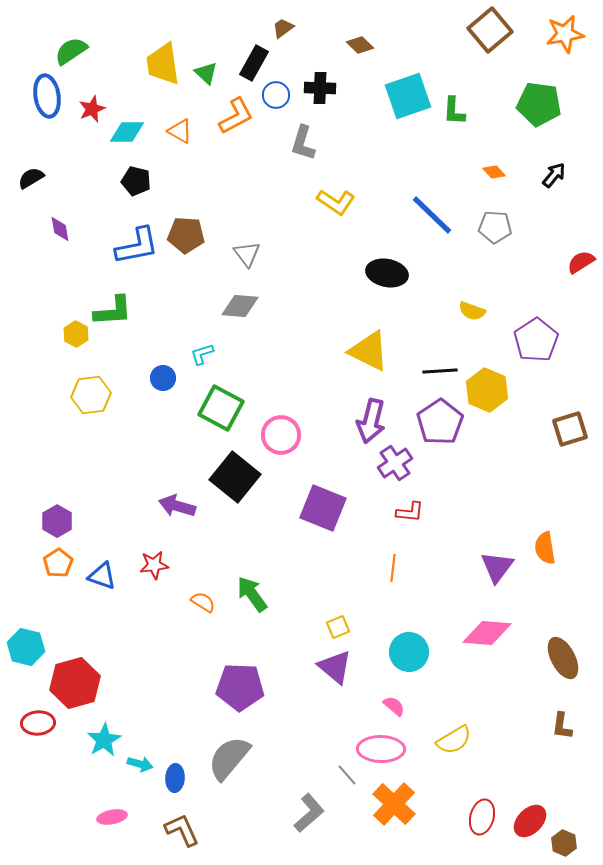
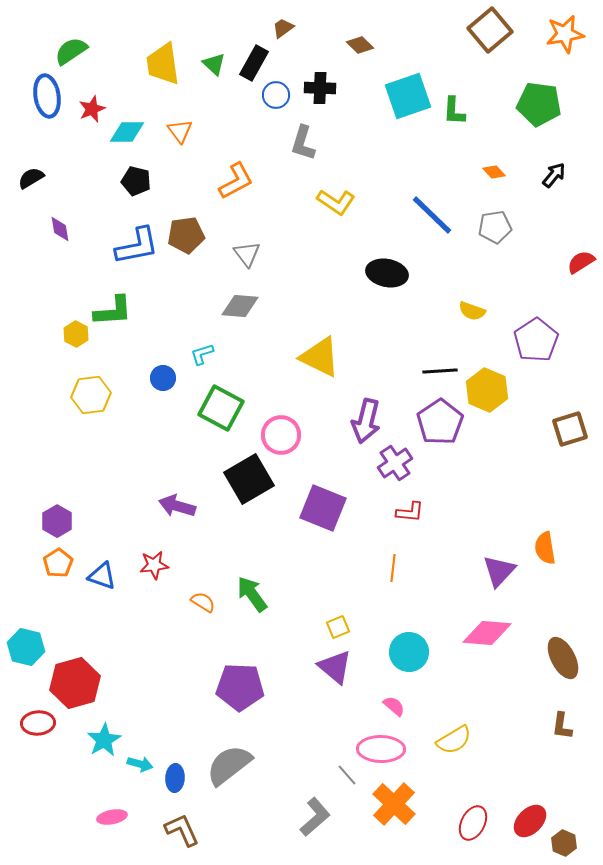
green triangle at (206, 73): moved 8 px right, 9 px up
orange L-shape at (236, 116): moved 65 px down
orange triangle at (180, 131): rotated 24 degrees clockwise
gray pentagon at (495, 227): rotated 12 degrees counterclockwise
brown pentagon at (186, 235): rotated 12 degrees counterclockwise
yellow triangle at (369, 351): moved 49 px left, 6 px down
purple arrow at (371, 421): moved 5 px left
black square at (235, 477): moved 14 px right, 2 px down; rotated 21 degrees clockwise
purple triangle at (497, 567): moved 2 px right, 4 px down; rotated 6 degrees clockwise
gray semicircle at (229, 758): moved 7 px down; rotated 12 degrees clockwise
gray L-shape at (309, 813): moved 6 px right, 4 px down
red ellipse at (482, 817): moved 9 px left, 6 px down; rotated 12 degrees clockwise
